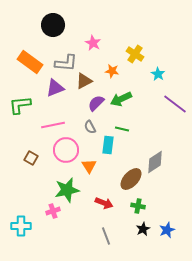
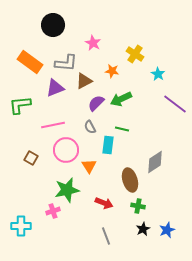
brown ellipse: moved 1 px left, 1 px down; rotated 60 degrees counterclockwise
